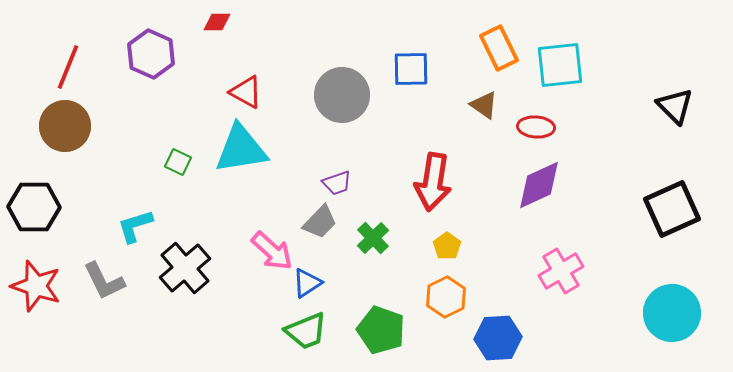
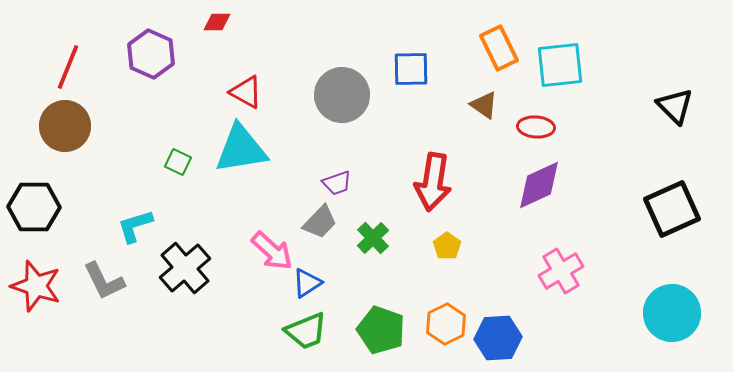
orange hexagon: moved 27 px down
